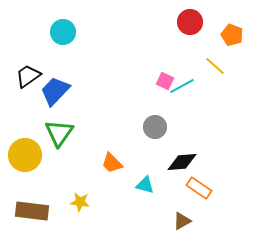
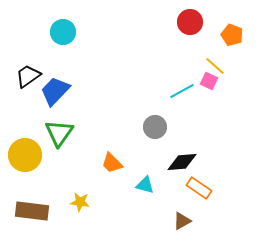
pink square: moved 44 px right
cyan line: moved 5 px down
